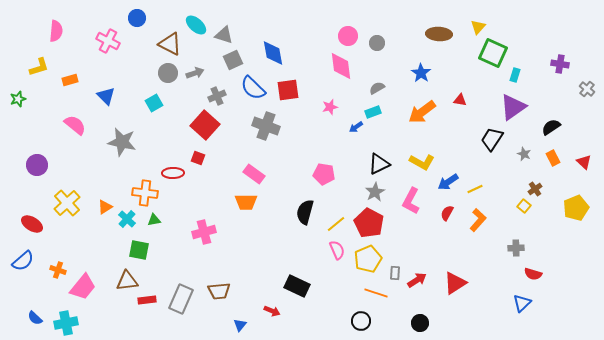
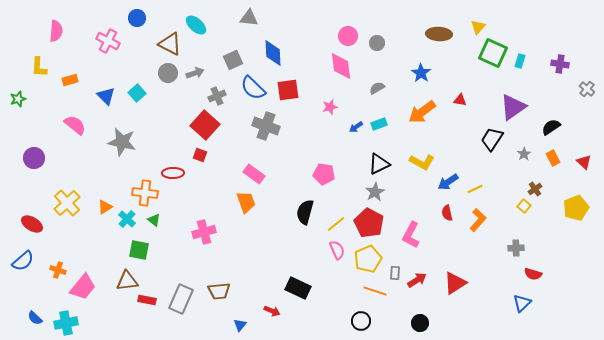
gray triangle at (224, 35): moved 25 px right, 17 px up; rotated 12 degrees counterclockwise
blue diamond at (273, 53): rotated 8 degrees clockwise
yellow L-shape at (39, 67): rotated 110 degrees clockwise
cyan rectangle at (515, 75): moved 5 px right, 14 px up
cyan square at (154, 103): moved 17 px left, 10 px up; rotated 12 degrees counterclockwise
cyan rectangle at (373, 112): moved 6 px right, 12 px down
gray star at (524, 154): rotated 16 degrees clockwise
red square at (198, 158): moved 2 px right, 3 px up
purple circle at (37, 165): moved 3 px left, 7 px up
pink L-shape at (411, 201): moved 34 px down
orange trapezoid at (246, 202): rotated 110 degrees counterclockwise
red semicircle at (447, 213): rotated 42 degrees counterclockwise
green triangle at (154, 220): rotated 48 degrees clockwise
black rectangle at (297, 286): moved 1 px right, 2 px down
orange line at (376, 293): moved 1 px left, 2 px up
red rectangle at (147, 300): rotated 18 degrees clockwise
